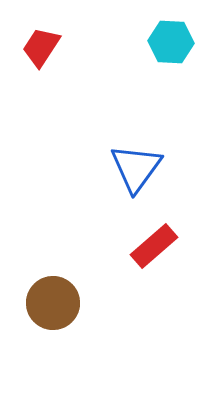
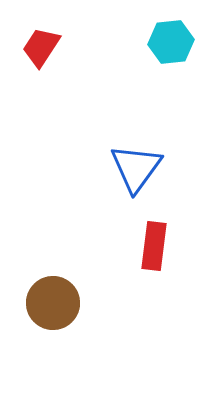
cyan hexagon: rotated 9 degrees counterclockwise
red rectangle: rotated 42 degrees counterclockwise
